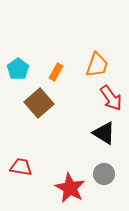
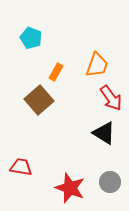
cyan pentagon: moved 13 px right, 31 px up; rotated 15 degrees counterclockwise
brown square: moved 3 px up
gray circle: moved 6 px right, 8 px down
red star: rotated 8 degrees counterclockwise
